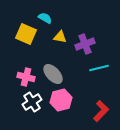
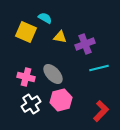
yellow square: moved 2 px up
white cross: moved 1 px left, 2 px down
